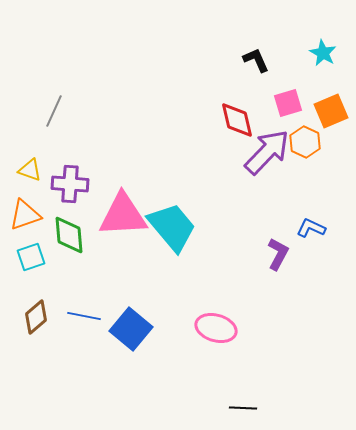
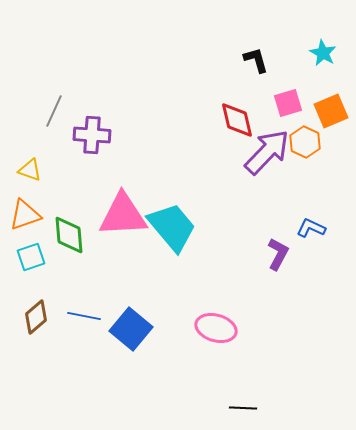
black L-shape: rotated 8 degrees clockwise
purple cross: moved 22 px right, 49 px up
